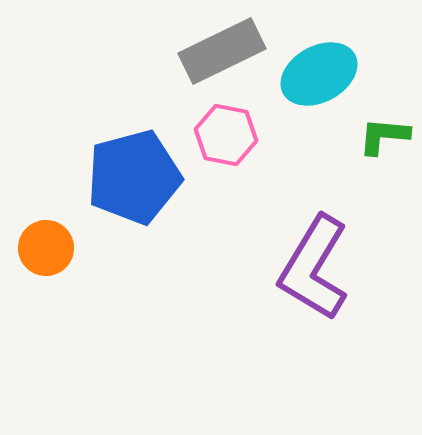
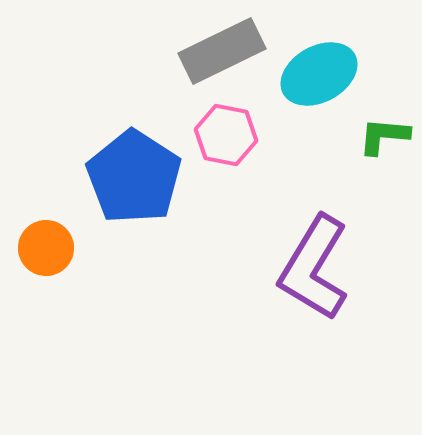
blue pentagon: rotated 24 degrees counterclockwise
